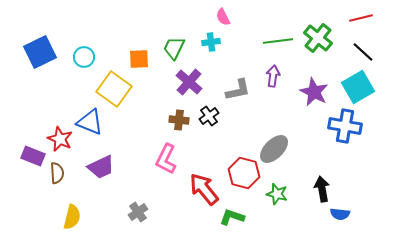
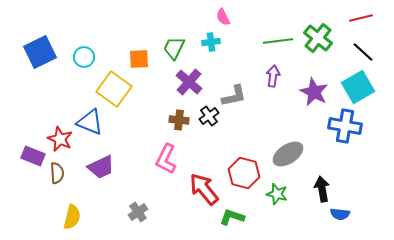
gray L-shape: moved 4 px left, 6 px down
gray ellipse: moved 14 px right, 5 px down; rotated 12 degrees clockwise
